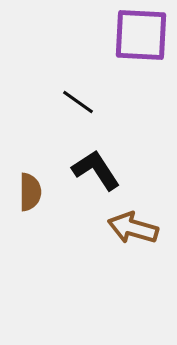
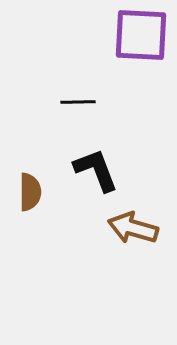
black line: rotated 36 degrees counterclockwise
black L-shape: rotated 12 degrees clockwise
